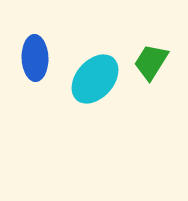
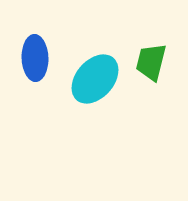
green trapezoid: rotated 18 degrees counterclockwise
